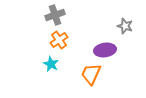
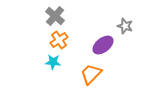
gray cross: moved 1 px down; rotated 30 degrees counterclockwise
purple ellipse: moved 2 px left, 5 px up; rotated 30 degrees counterclockwise
cyan star: moved 2 px right, 2 px up; rotated 21 degrees counterclockwise
orange trapezoid: rotated 20 degrees clockwise
